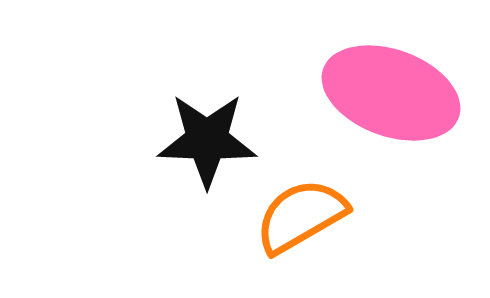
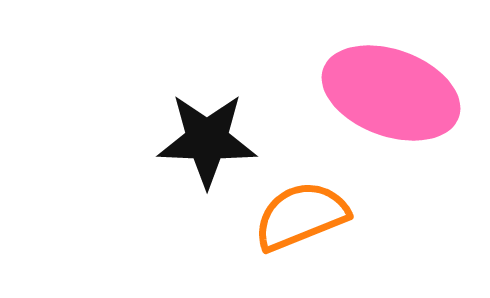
orange semicircle: rotated 8 degrees clockwise
